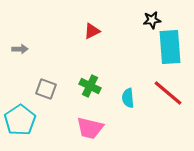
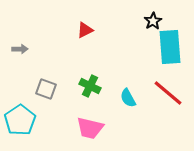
black star: moved 1 px right, 1 px down; rotated 24 degrees counterclockwise
red triangle: moved 7 px left, 1 px up
cyan semicircle: rotated 24 degrees counterclockwise
